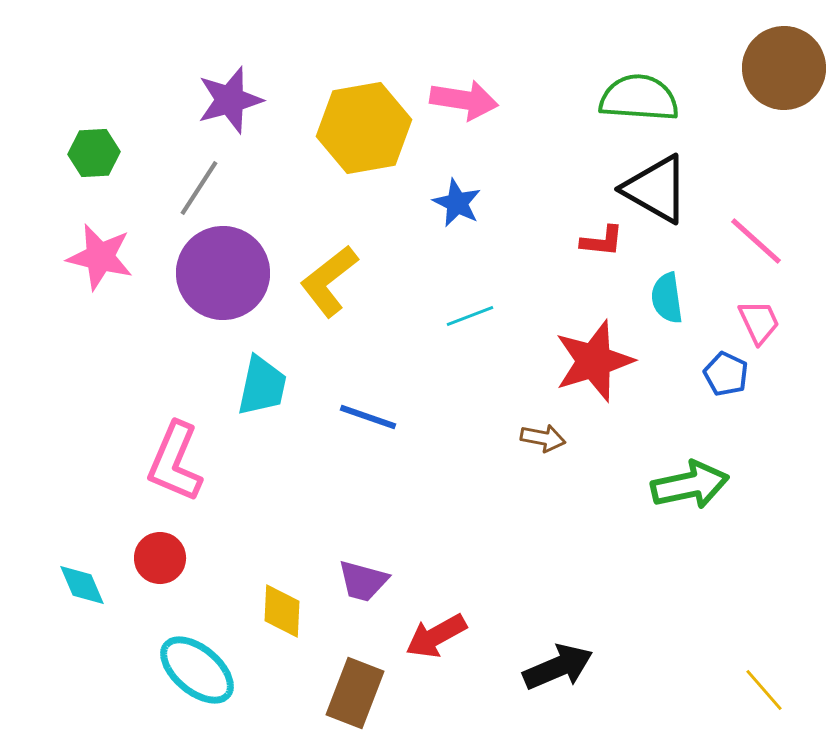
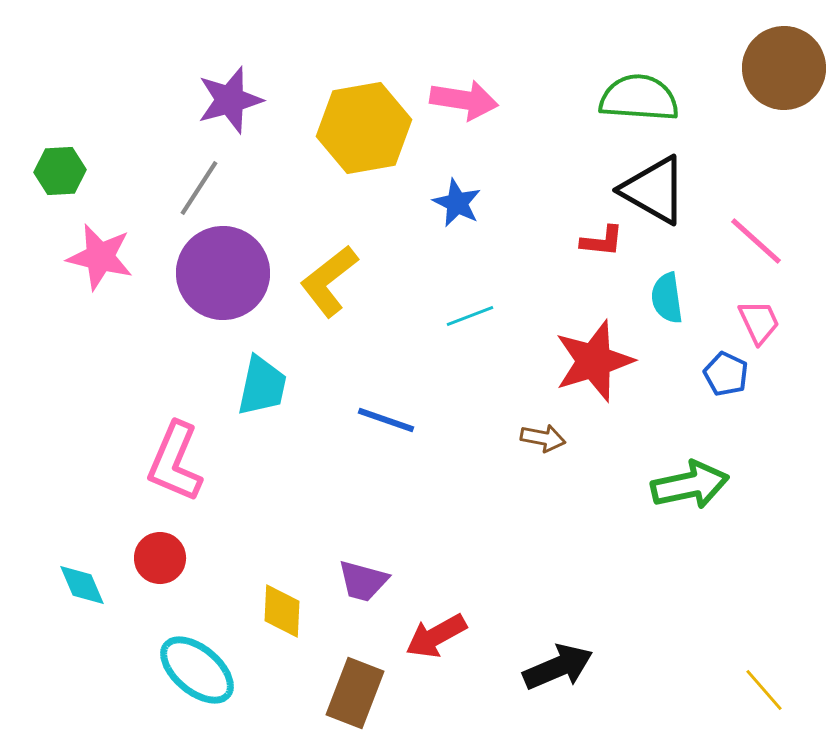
green hexagon: moved 34 px left, 18 px down
black triangle: moved 2 px left, 1 px down
blue line: moved 18 px right, 3 px down
